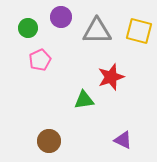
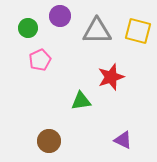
purple circle: moved 1 px left, 1 px up
yellow square: moved 1 px left
green triangle: moved 3 px left, 1 px down
